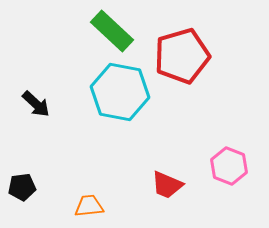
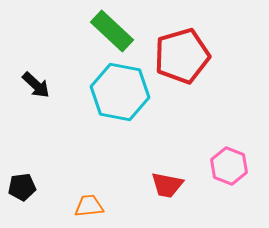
black arrow: moved 19 px up
red trapezoid: rotated 12 degrees counterclockwise
